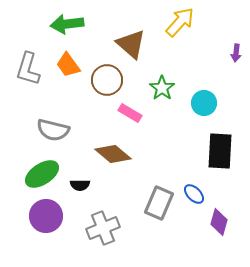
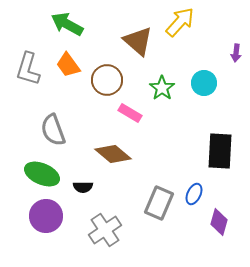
green arrow: rotated 36 degrees clockwise
brown triangle: moved 7 px right, 3 px up
cyan circle: moved 20 px up
gray semicircle: rotated 56 degrees clockwise
green ellipse: rotated 56 degrees clockwise
black semicircle: moved 3 px right, 2 px down
blue ellipse: rotated 70 degrees clockwise
gray cross: moved 2 px right, 2 px down; rotated 12 degrees counterclockwise
